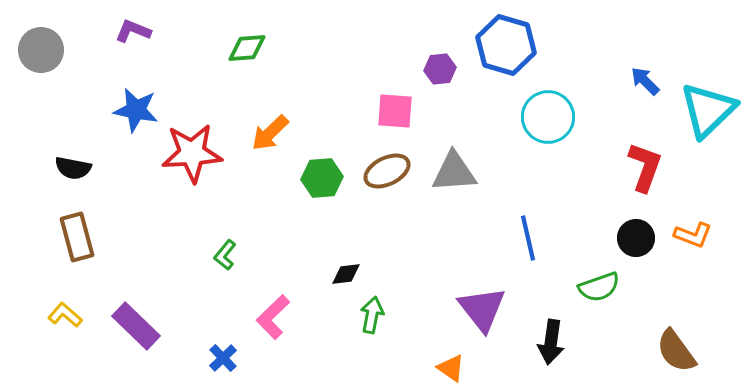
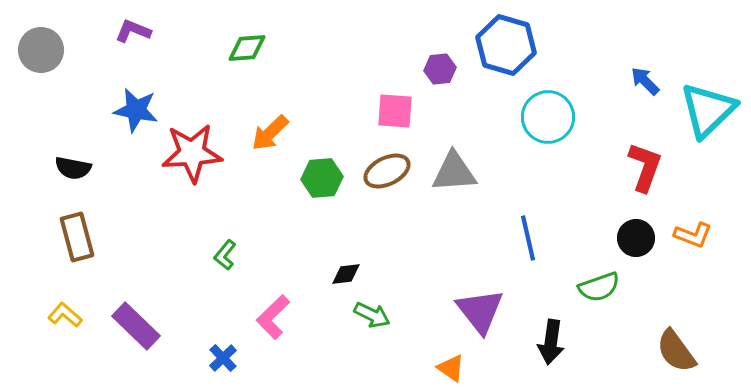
purple triangle: moved 2 px left, 2 px down
green arrow: rotated 105 degrees clockwise
